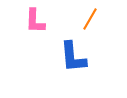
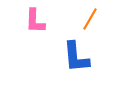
blue L-shape: moved 3 px right
